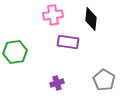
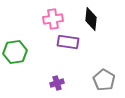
pink cross: moved 4 px down
